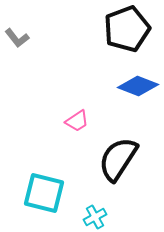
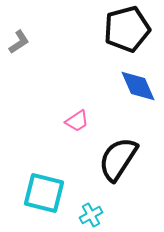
black pentagon: rotated 6 degrees clockwise
gray L-shape: moved 2 px right, 4 px down; rotated 85 degrees counterclockwise
blue diamond: rotated 45 degrees clockwise
cyan cross: moved 4 px left, 2 px up
